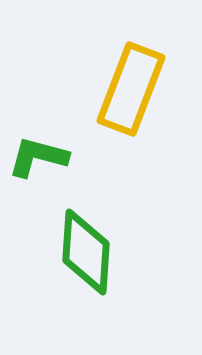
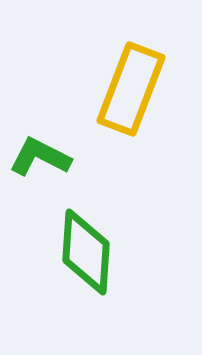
green L-shape: moved 2 px right; rotated 12 degrees clockwise
